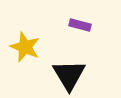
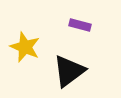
black triangle: moved 4 px up; rotated 24 degrees clockwise
